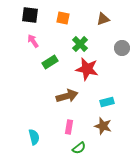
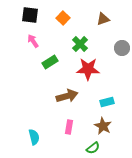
orange square: rotated 32 degrees clockwise
red star: moved 1 px right; rotated 10 degrees counterclockwise
brown star: rotated 12 degrees clockwise
green semicircle: moved 14 px right
